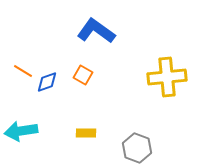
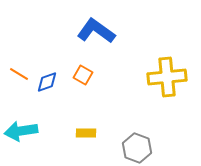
orange line: moved 4 px left, 3 px down
